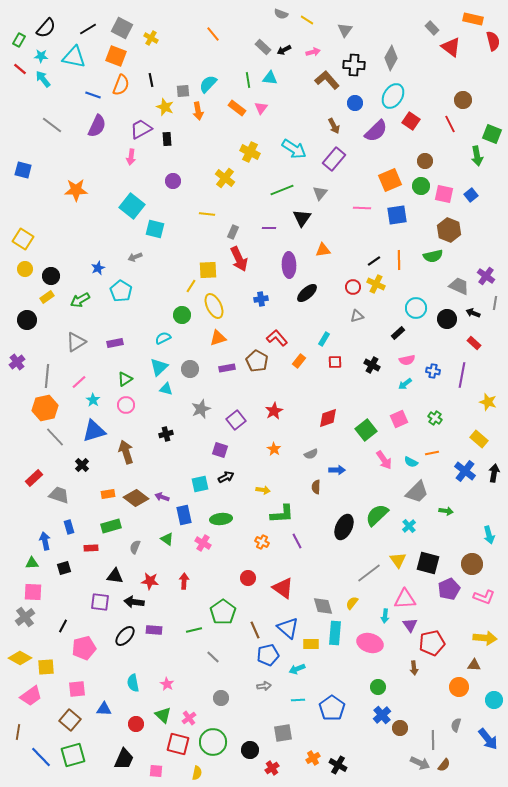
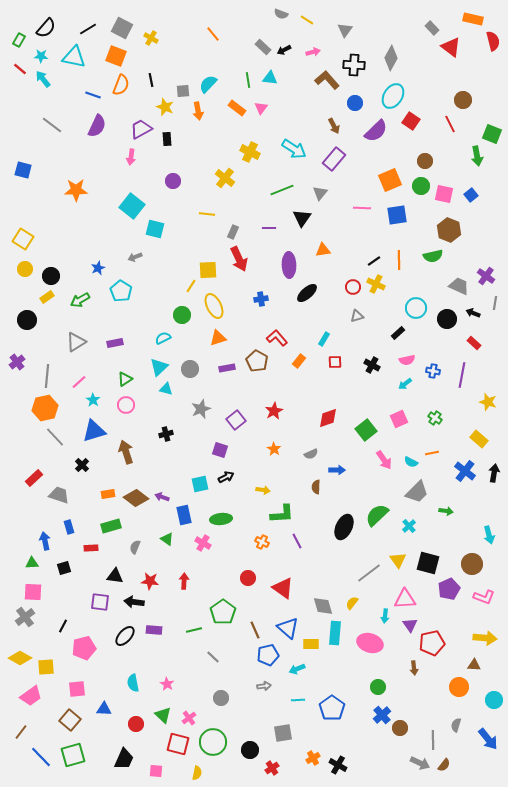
brown line at (18, 732): moved 3 px right; rotated 28 degrees clockwise
